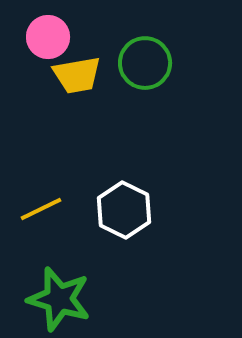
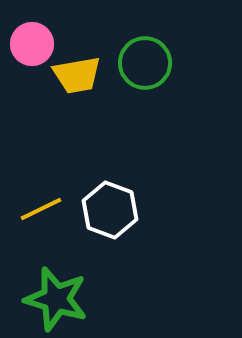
pink circle: moved 16 px left, 7 px down
white hexagon: moved 14 px left; rotated 6 degrees counterclockwise
green star: moved 3 px left
